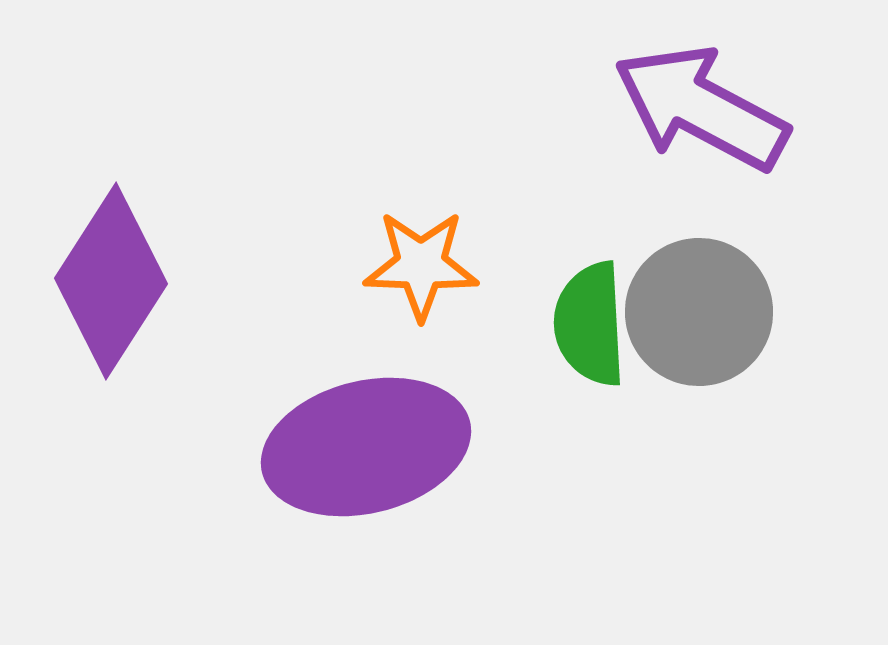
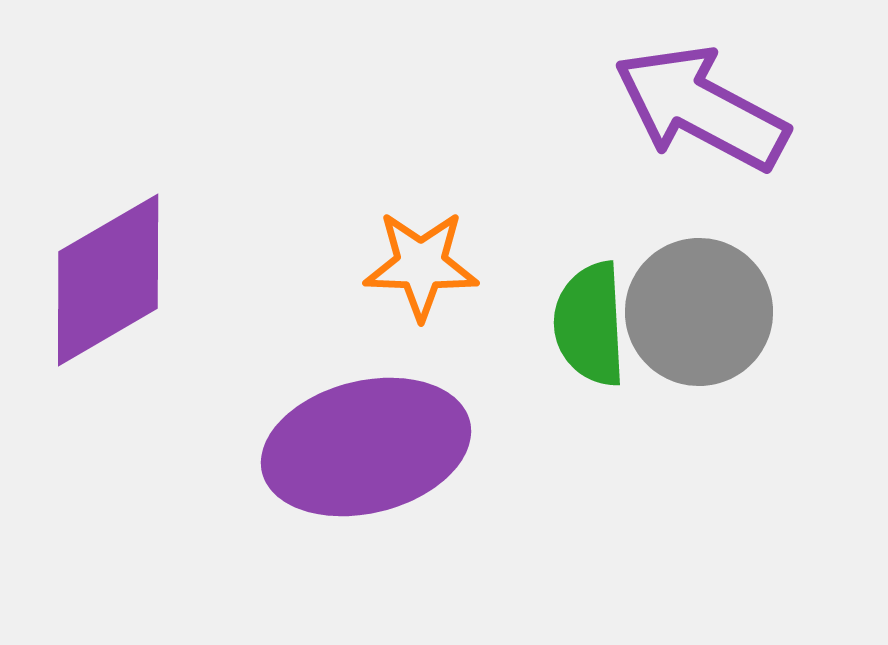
purple diamond: moved 3 px left, 1 px up; rotated 27 degrees clockwise
